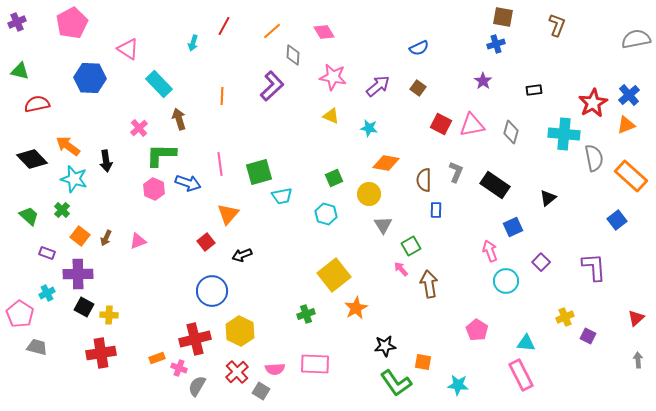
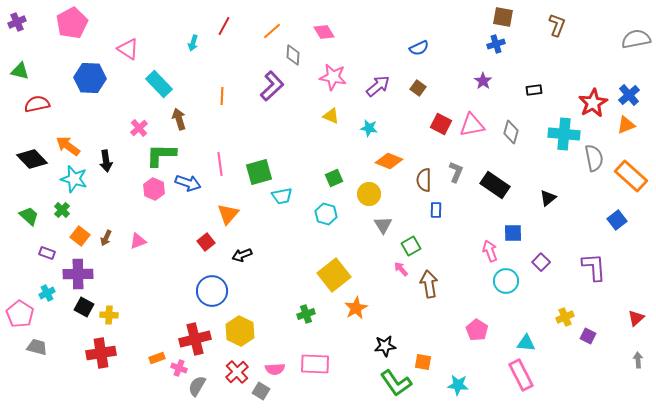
orange diamond at (386, 163): moved 3 px right, 2 px up; rotated 12 degrees clockwise
blue square at (513, 227): moved 6 px down; rotated 24 degrees clockwise
